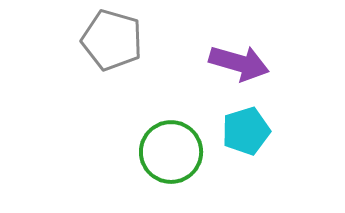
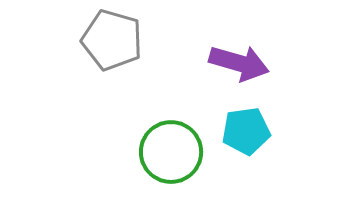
cyan pentagon: rotated 9 degrees clockwise
